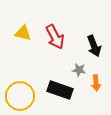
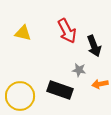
red arrow: moved 12 px right, 6 px up
orange arrow: moved 4 px right, 1 px down; rotated 84 degrees clockwise
